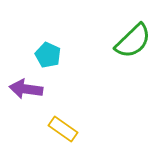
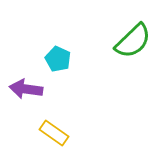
cyan pentagon: moved 10 px right, 4 px down
yellow rectangle: moved 9 px left, 4 px down
